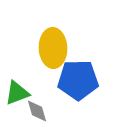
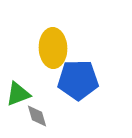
green triangle: moved 1 px right, 1 px down
gray diamond: moved 5 px down
